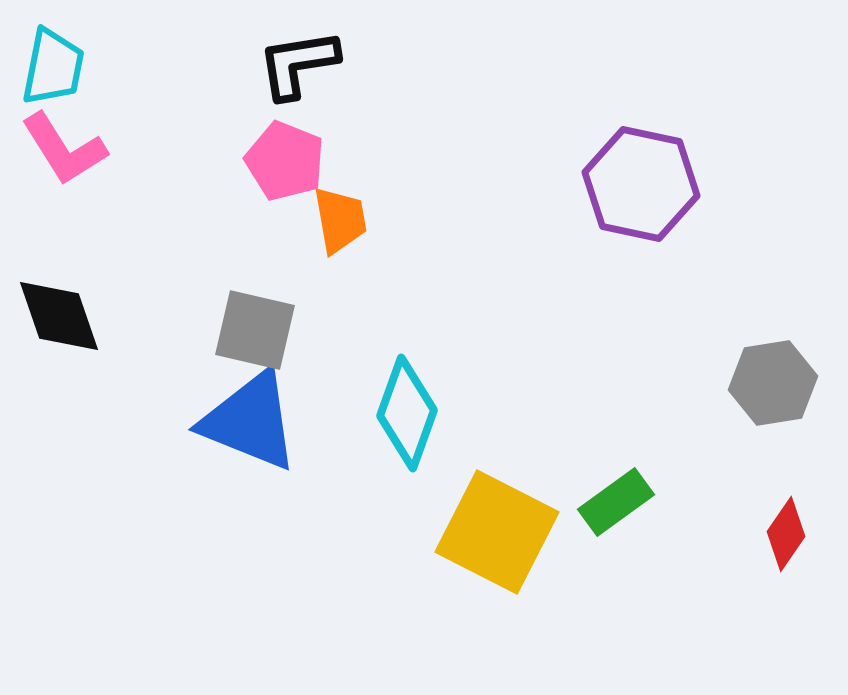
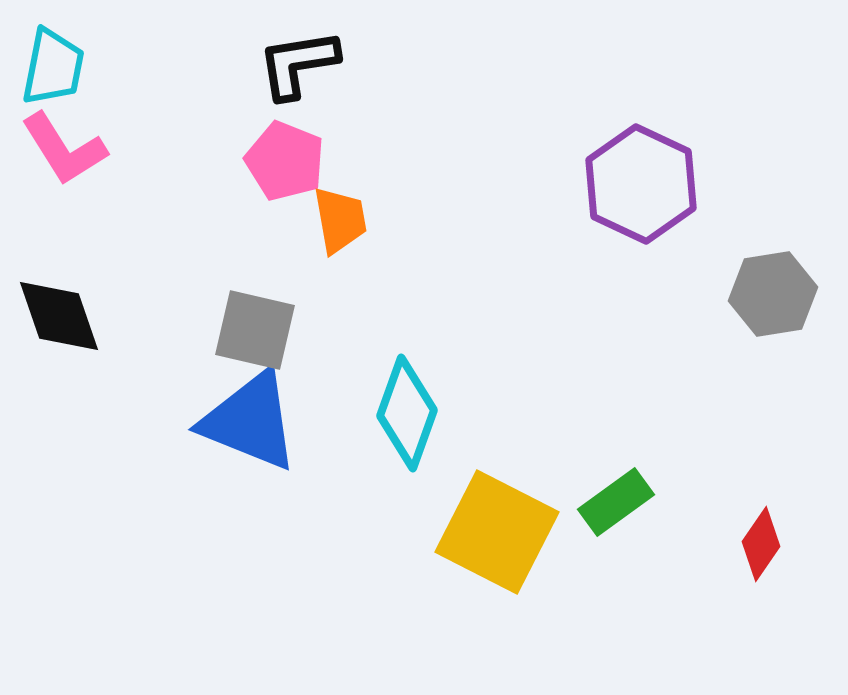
purple hexagon: rotated 13 degrees clockwise
gray hexagon: moved 89 px up
red diamond: moved 25 px left, 10 px down
